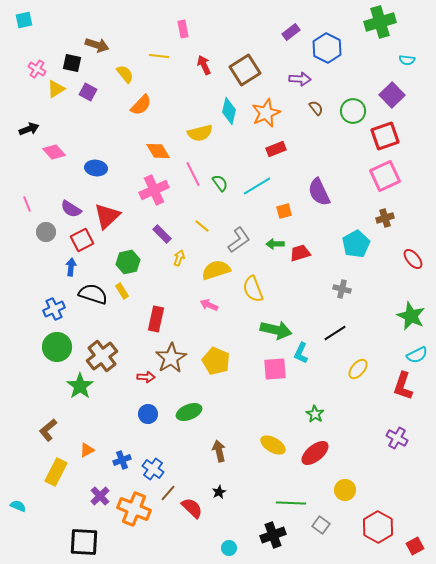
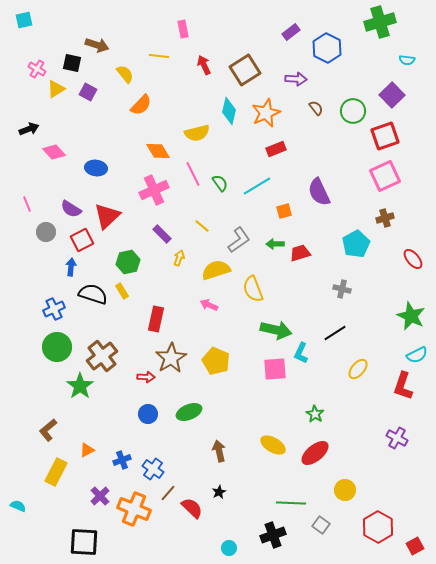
purple arrow at (300, 79): moved 4 px left
yellow semicircle at (200, 133): moved 3 px left
